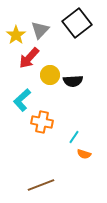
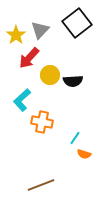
cyan line: moved 1 px right, 1 px down
